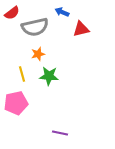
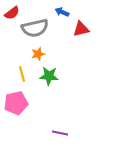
gray semicircle: moved 1 px down
